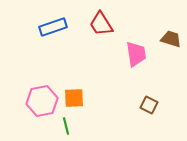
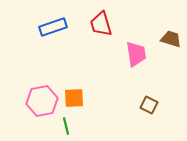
red trapezoid: rotated 16 degrees clockwise
